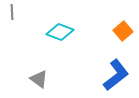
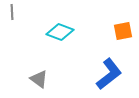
orange square: rotated 30 degrees clockwise
blue L-shape: moved 7 px left, 1 px up
